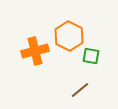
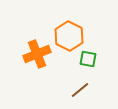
orange cross: moved 2 px right, 3 px down; rotated 8 degrees counterclockwise
green square: moved 3 px left, 3 px down
